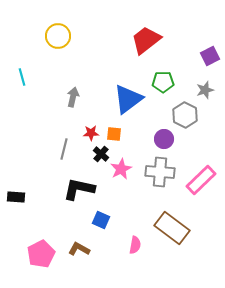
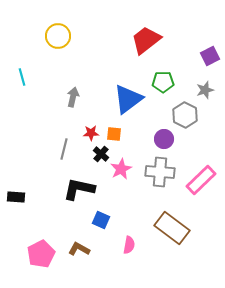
pink semicircle: moved 6 px left
